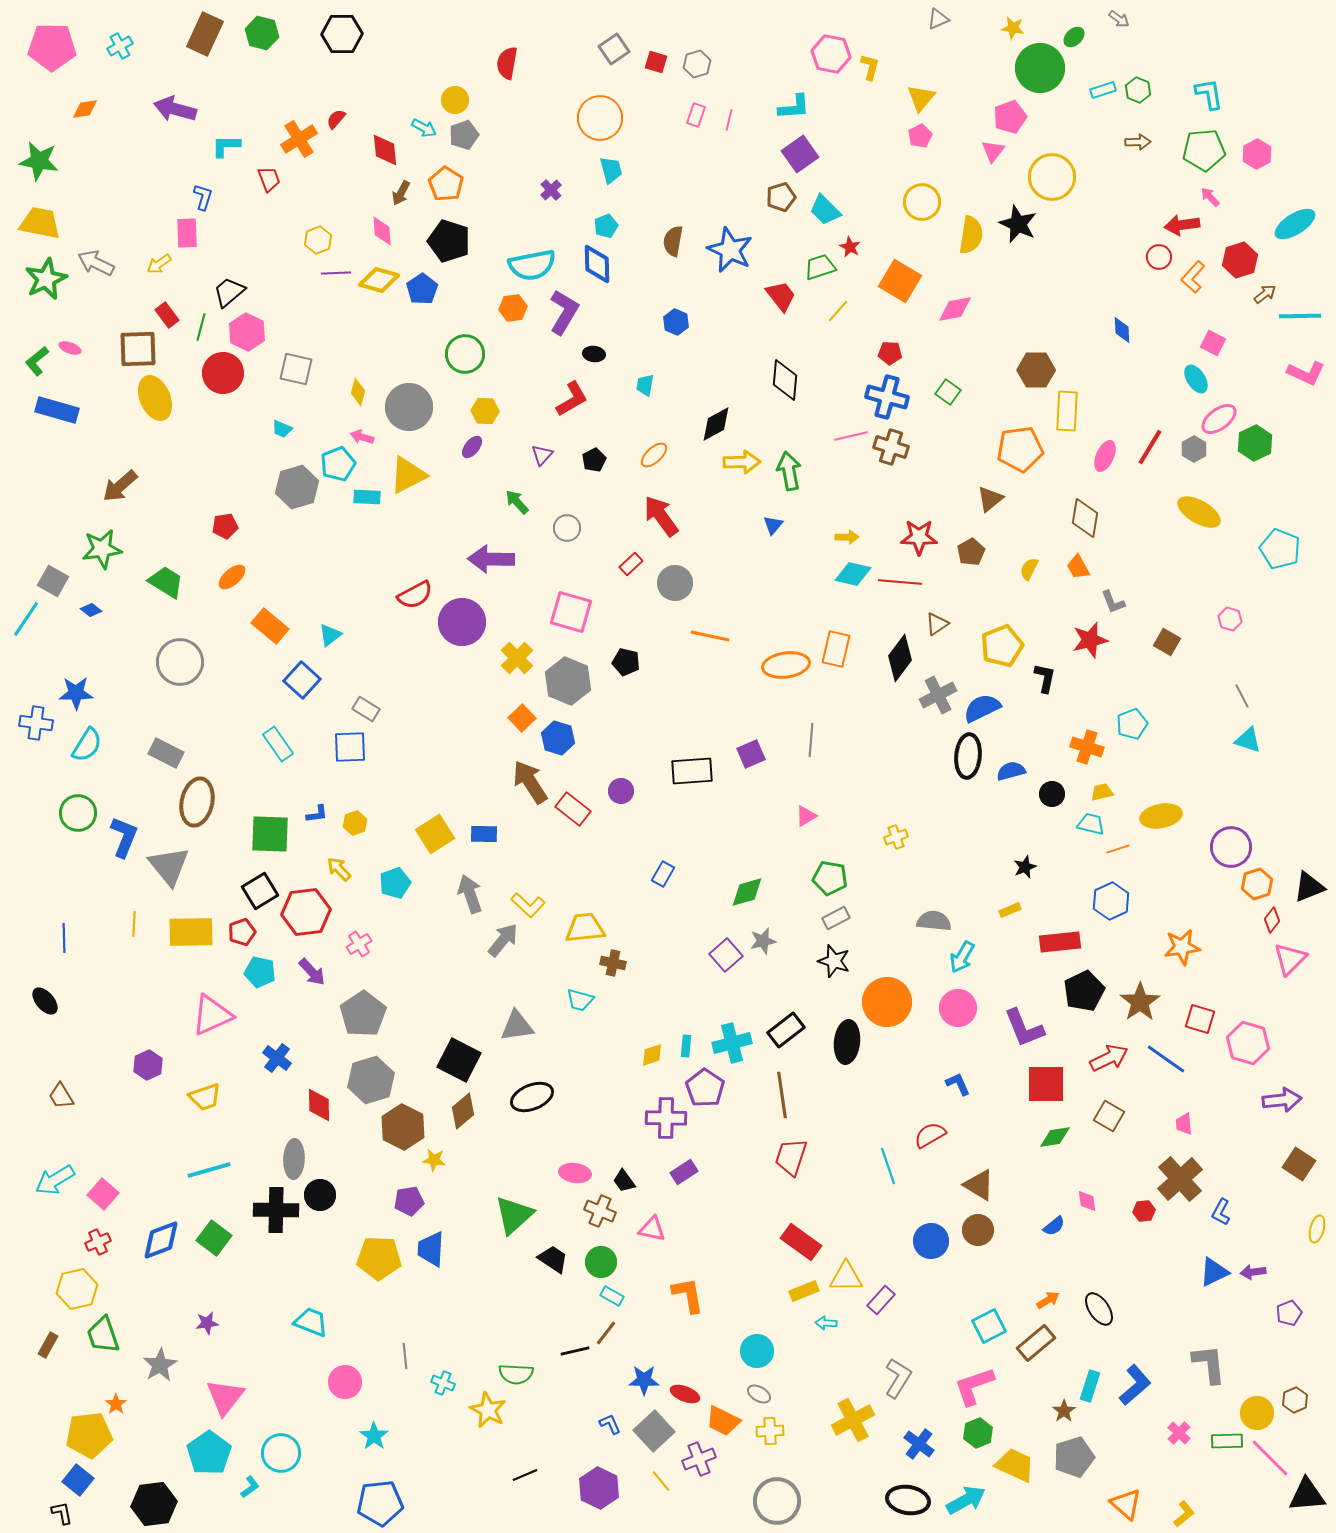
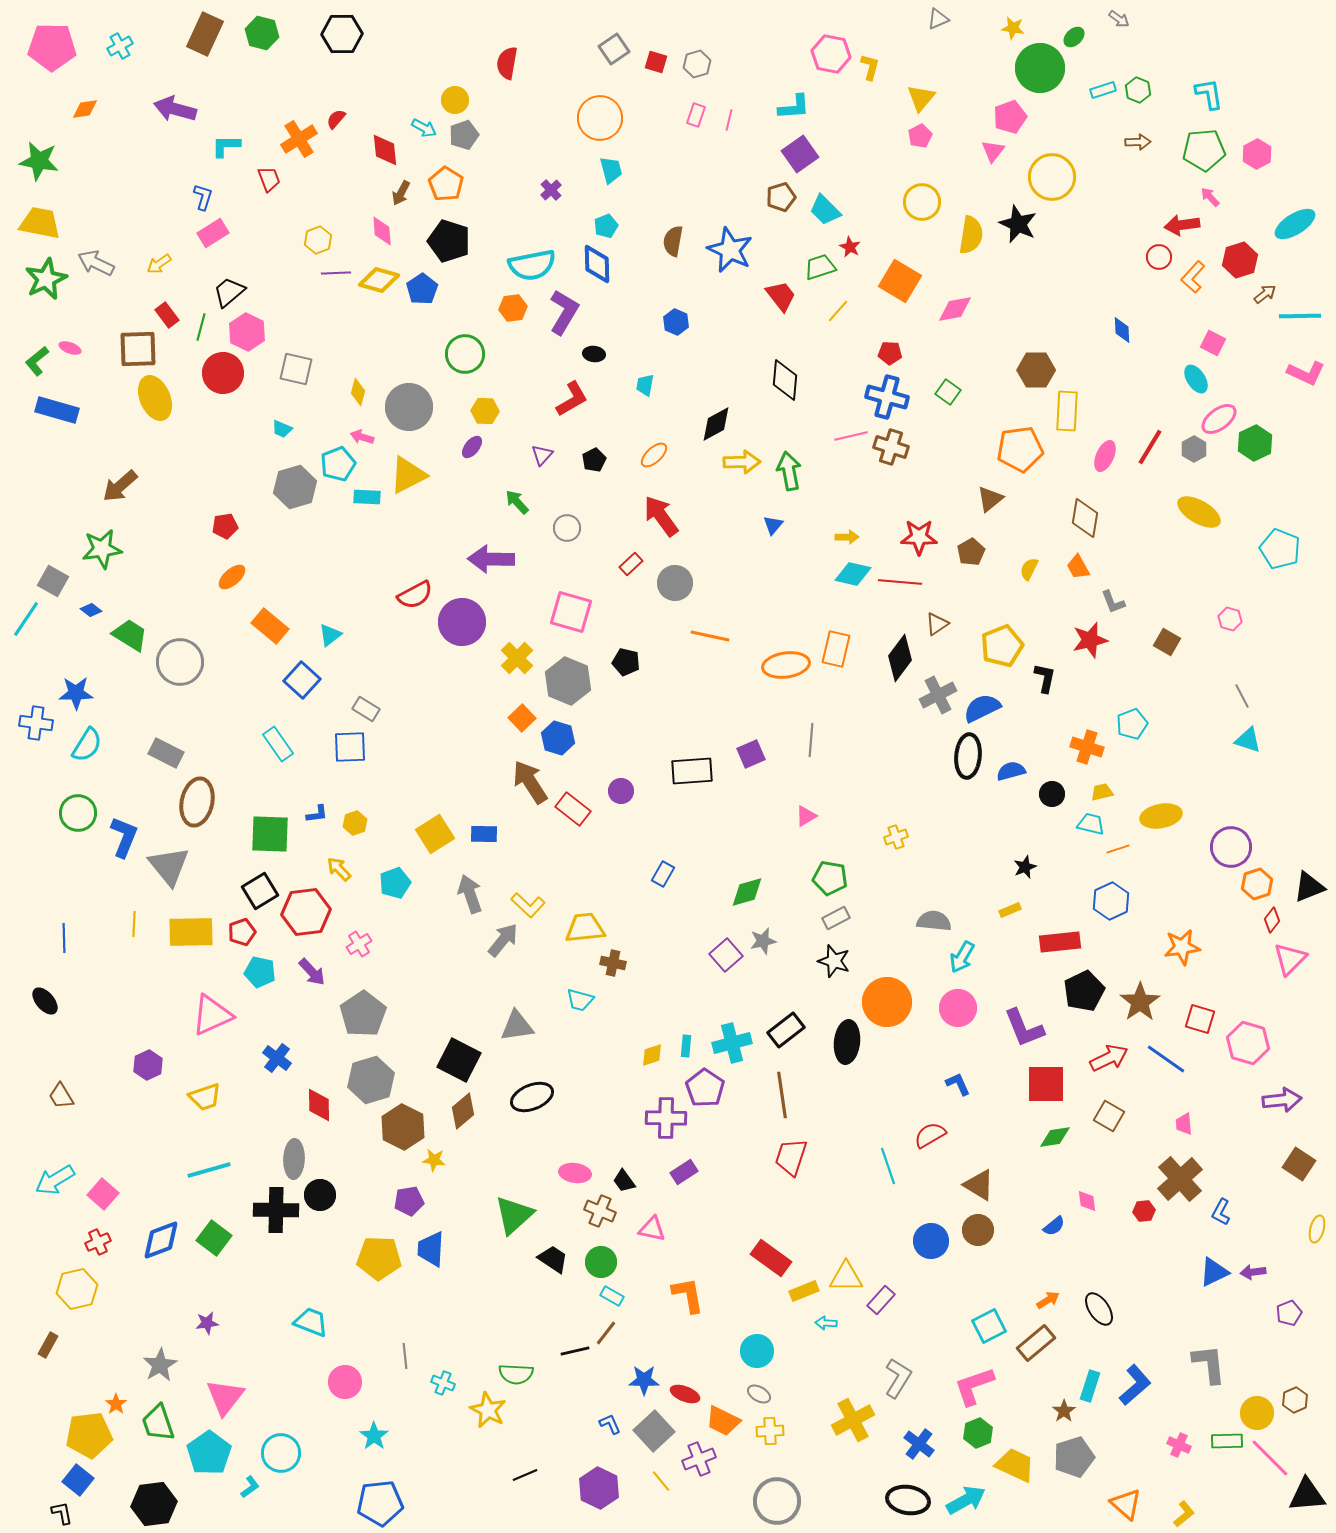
pink rectangle at (187, 233): moved 26 px right; rotated 60 degrees clockwise
gray hexagon at (297, 487): moved 2 px left
green trapezoid at (166, 582): moved 36 px left, 53 px down
red rectangle at (801, 1242): moved 30 px left, 16 px down
green trapezoid at (103, 1335): moved 55 px right, 88 px down
pink cross at (1179, 1433): moved 12 px down; rotated 20 degrees counterclockwise
